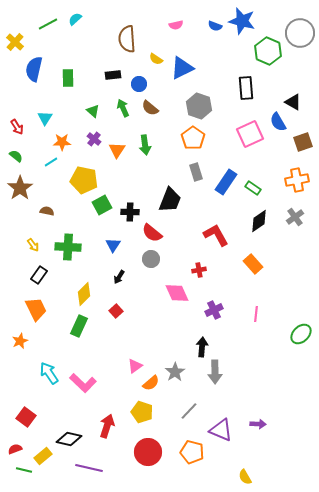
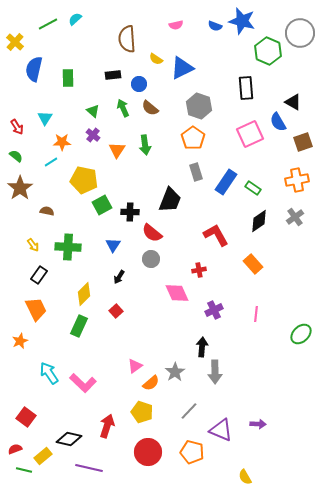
purple cross at (94, 139): moved 1 px left, 4 px up
